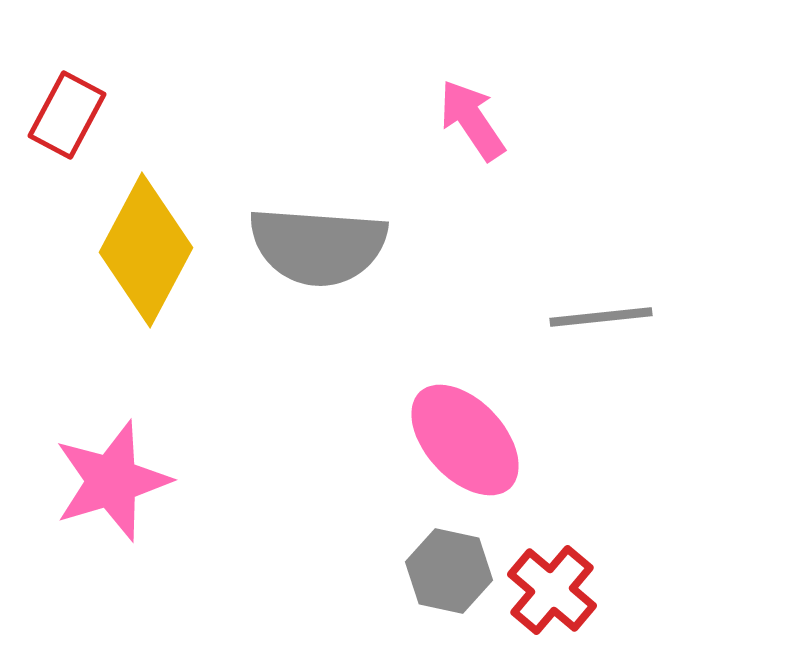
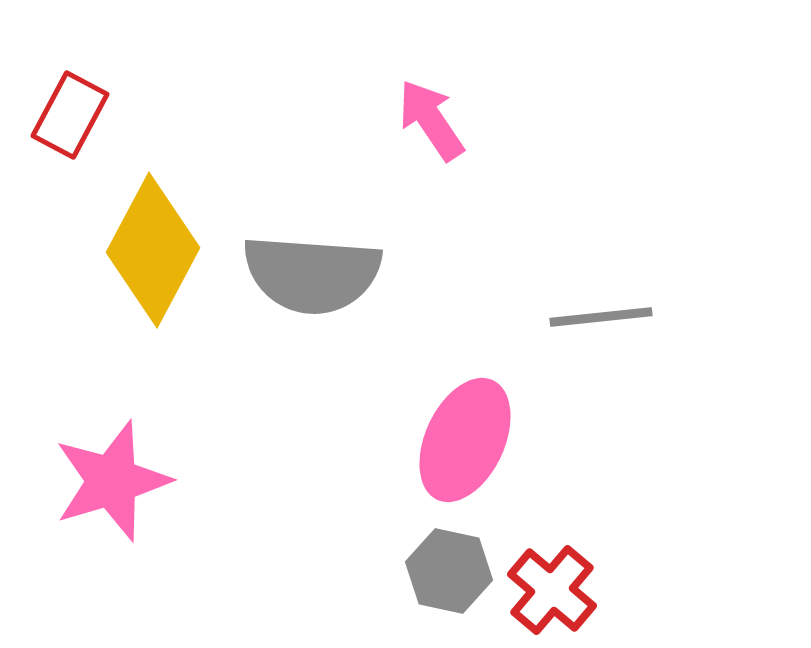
red rectangle: moved 3 px right
pink arrow: moved 41 px left
gray semicircle: moved 6 px left, 28 px down
yellow diamond: moved 7 px right
pink ellipse: rotated 68 degrees clockwise
